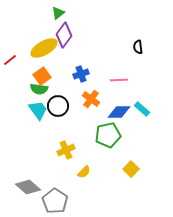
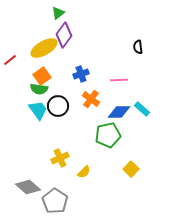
yellow cross: moved 6 px left, 8 px down
